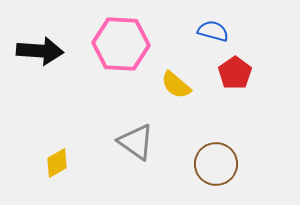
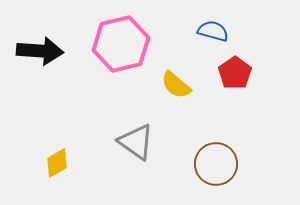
pink hexagon: rotated 16 degrees counterclockwise
